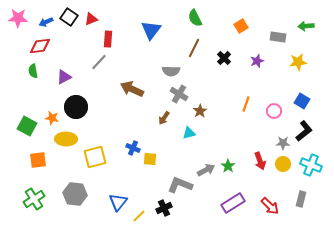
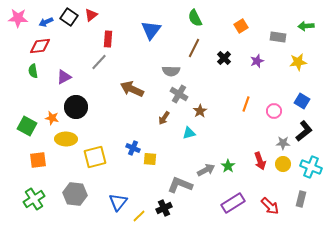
red triangle at (91, 19): moved 4 px up; rotated 16 degrees counterclockwise
cyan cross at (311, 165): moved 2 px down
